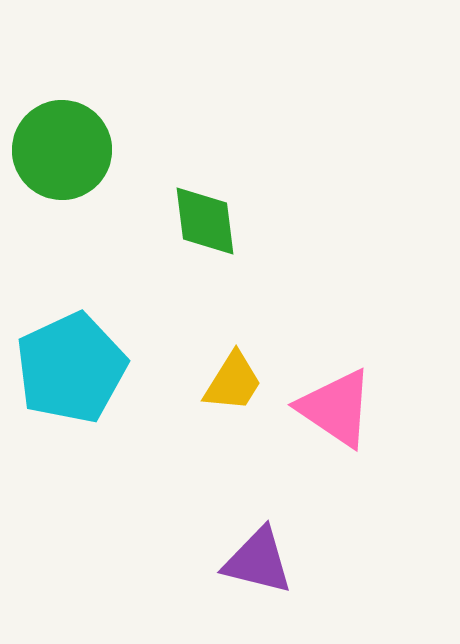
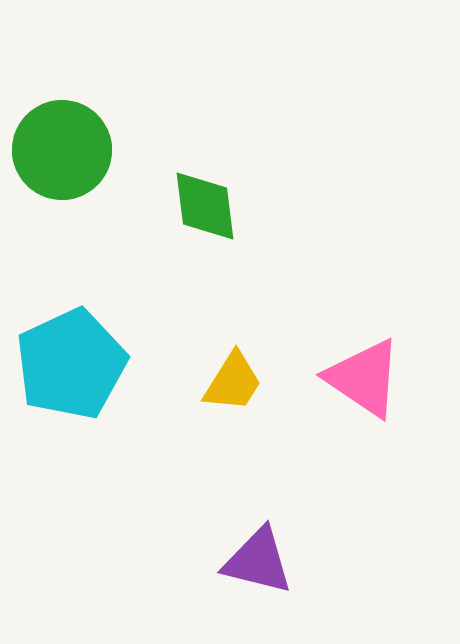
green diamond: moved 15 px up
cyan pentagon: moved 4 px up
pink triangle: moved 28 px right, 30 px up
